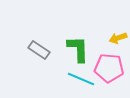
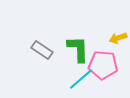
gray rectangle: moved 3 px right
pink pentagon: moved 6 px left, 3 px up
cyan line: rotated 64 degrees counterclockwise
